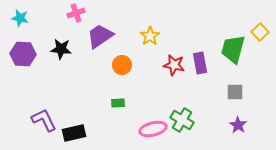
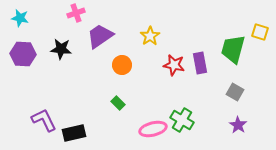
yellow square: rotated 30 degrees counterclockwise
gray square: rotated 30 degrees clockwise
green rectangle: rotated 48 degrees clockwise
